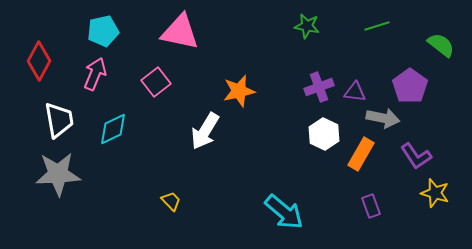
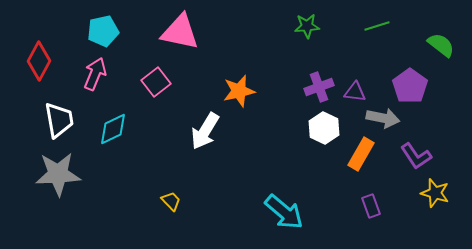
green star: rotated 15 degrees counterclockwise
white hexagon: moved 6 px up
